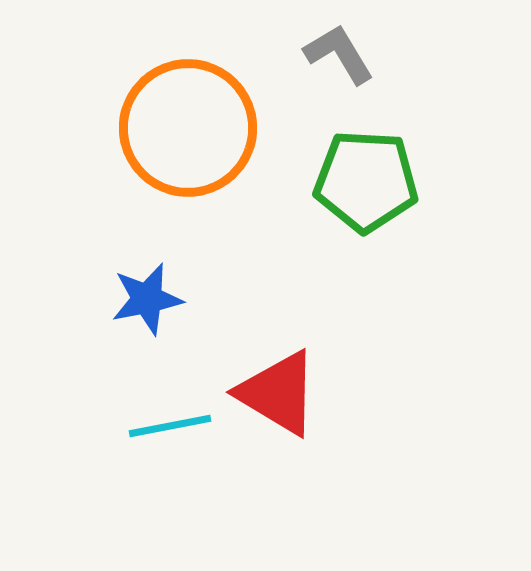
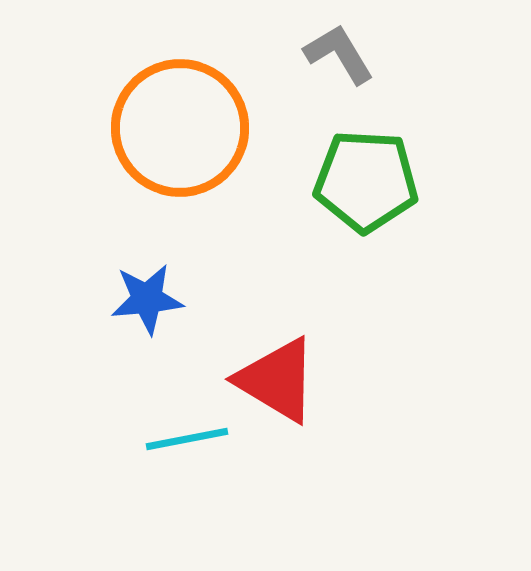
orange circle: moved 8 px left
blue star: rotated 6 degrees clockwise
red triangle: moved 1 px left, 13 px up
cyan line: moved 17 px right, 13 px down
